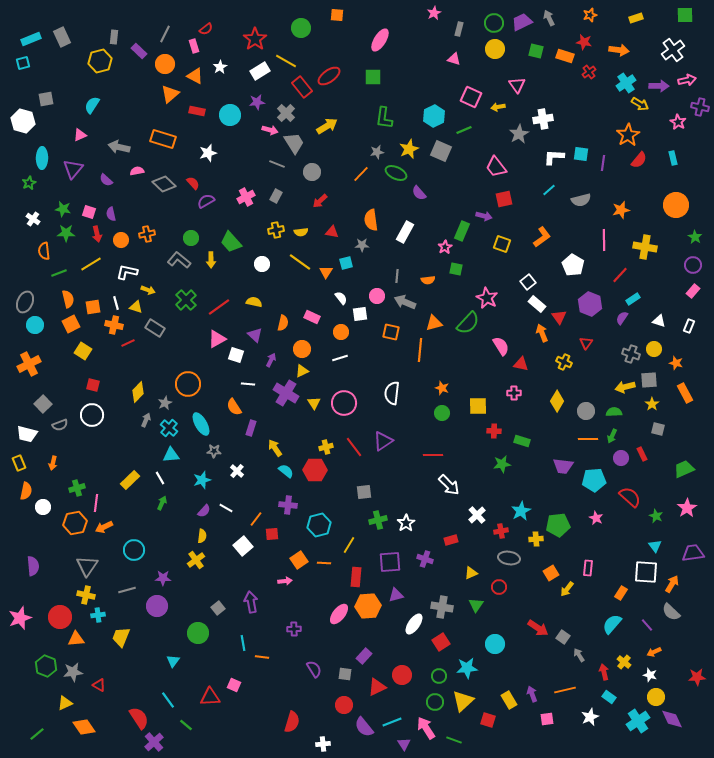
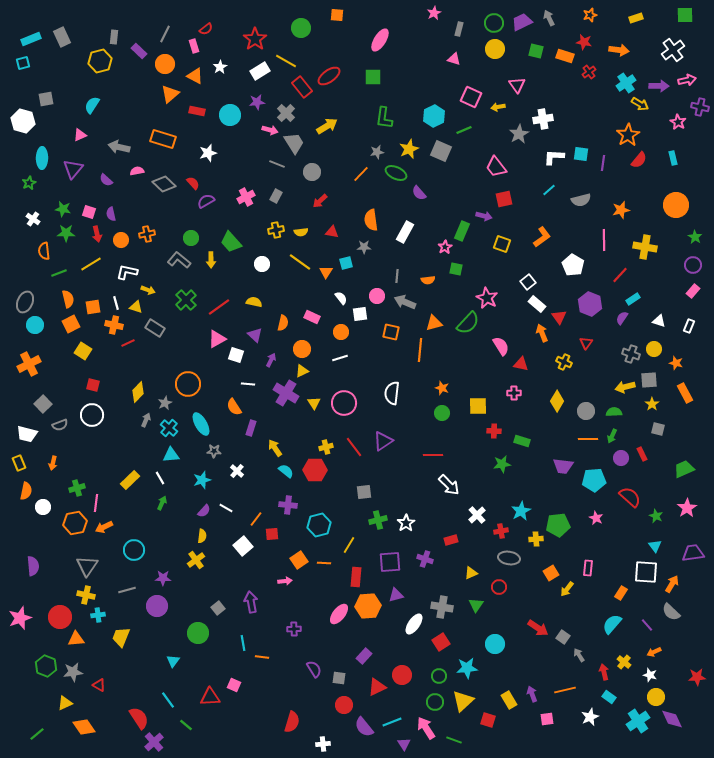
gray star at (362, 245): moved 2 px right, 2 px down
gray square at (345, 674): moved 6 px left, 4 px down
